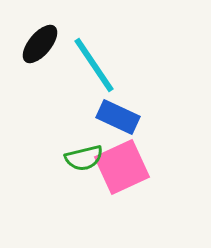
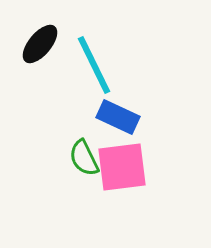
cyan line: rotated 8 degrees clockwise
green semicircle: rotated 78 degrees clockwise
pink square: rotated 18 degrees clockwise
